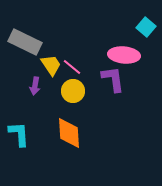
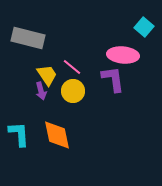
cyan square: moved 2 px left
gray rectangle: moved 3 px right, 4 px up; rotated 12 degrees counterclockwise
pink ellipse: moved 1 px left
yellow trapezoid: moved 4 px left, 10 px down
purple arrow: moved 6 px right, 5 px down; rotated 24 degrees counterclockwise
orange diamond: moved 12 px left, 2 px down; rotated 8 degrees counterclockwise
